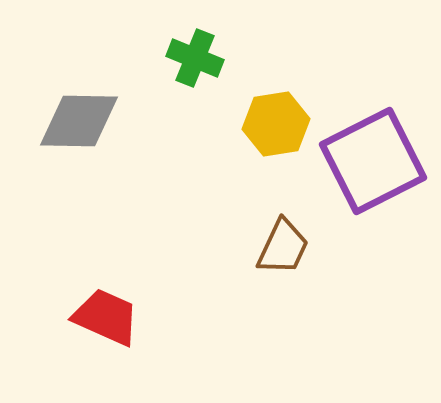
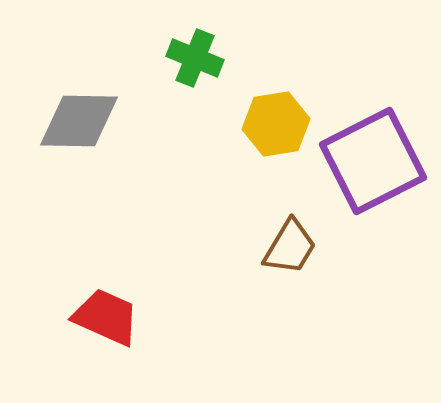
brown trapezoid: moved 7 px right; rotated 6 degrees clockwise
